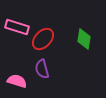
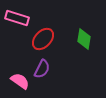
pink rectangle: moved 9 px up
purple semicircle: rotated 138 degrees counterclockwise
pink semicircle: moved 3 px right; rotated 18 degrees clockwise
